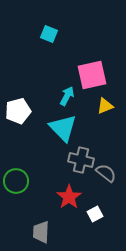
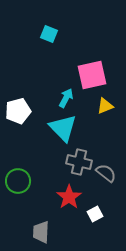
cyan arrow: moved 1 px left, 2 px down
gray cross: moved 2 px left, 2 px down
green circle: moved 2 px right
